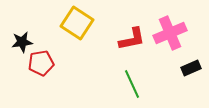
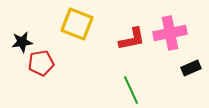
yellow square: moved 1 px down; rotated 12 degrees counterclockwise
pink cross: rotated 12 degrees clockwise
green line: moved 1 px left, 6 px down
